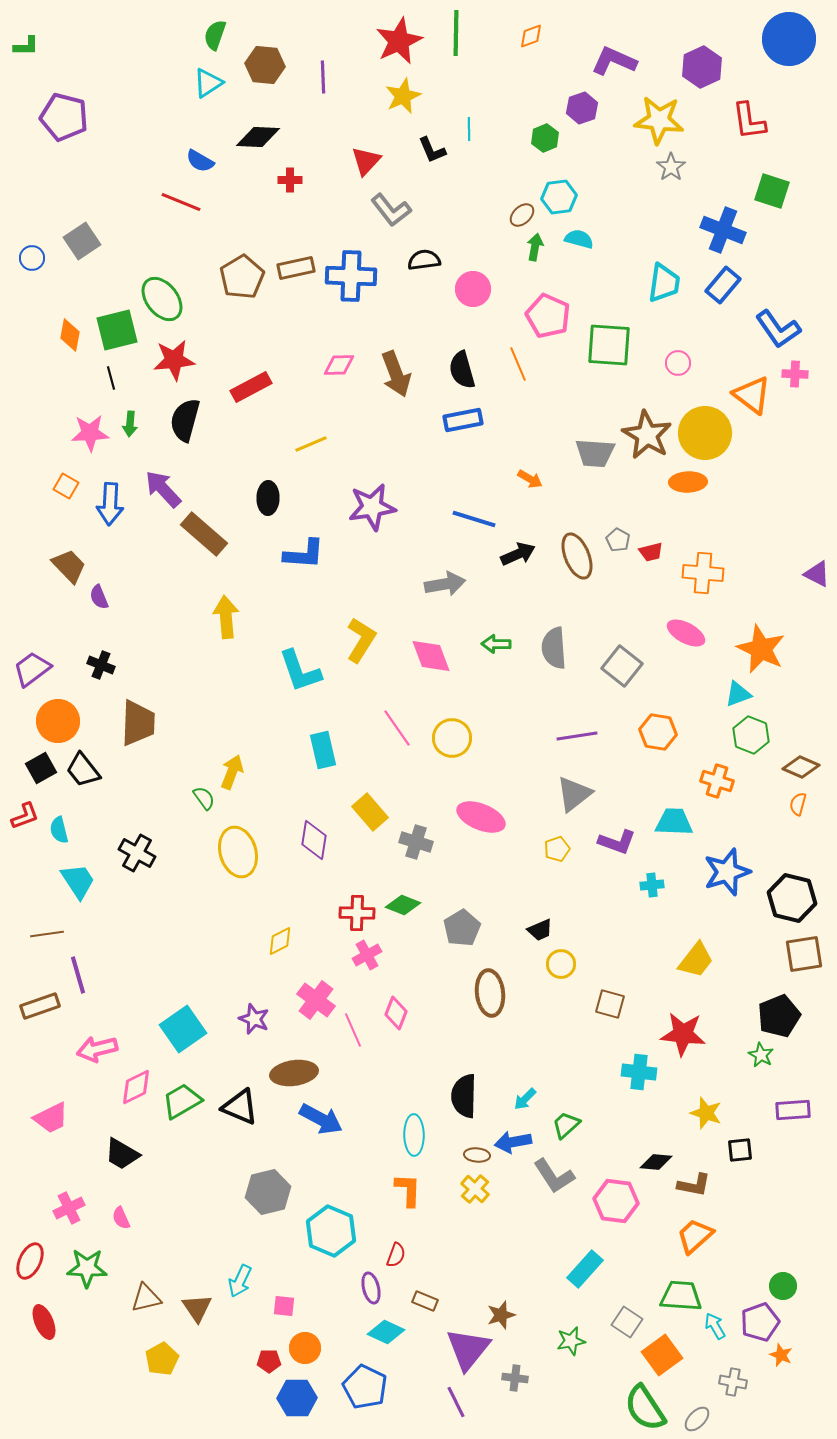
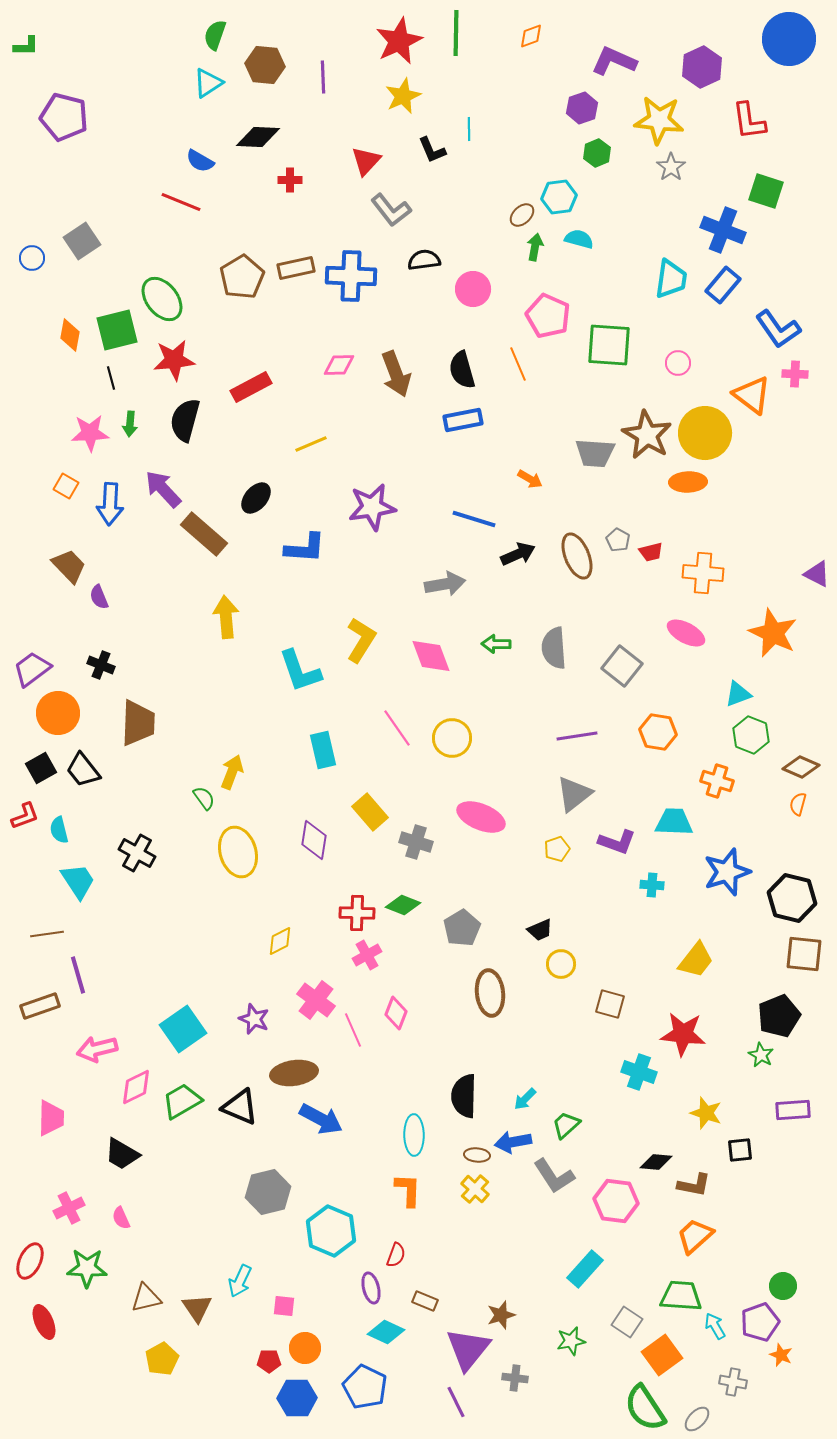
green hexagon at (545, 138): moved 52 px right, 15 px down
green square at (772, 191): moved 6 px left
cyan trapezoid at (664, 283): moved 7 px right, 4 px up
black ellipse at (268, 498): moved 12 px left; rotated 40 degrees clockwise
blue L-shape at (304, 554): moved 1 px right, 6 px up
orange star at (761, 649): moved 12 px right, 16 px up
orange circle at (58, 721): moved 8 px up
cyan cross at (652, 885): rotated 10 degrees clockwise
brown square at (804, 954): rotated 15 degrees clockwise
cyan cross at (639, 1072): rotated 12 degrees clockwise
pink trapezoid at (51, 1118): rotated 63 degrees counterclockwise
